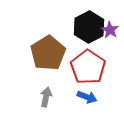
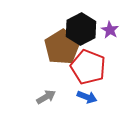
black hexagon: moved 8 px left, 2 px down
brown pentagon: moved 14 px right, 6 px up
red pentagon: rotated 12 degrees counterclockwise
gray arrow: rotated 48 degrees clockwise
